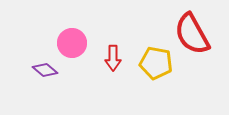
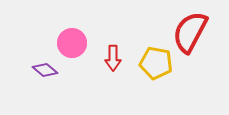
red semicircle: moved 2 px left, 2 px up; rotated 57 degrees clockwise
